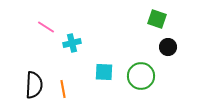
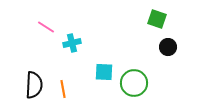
green circle: moved 7 px left, 7 px down
